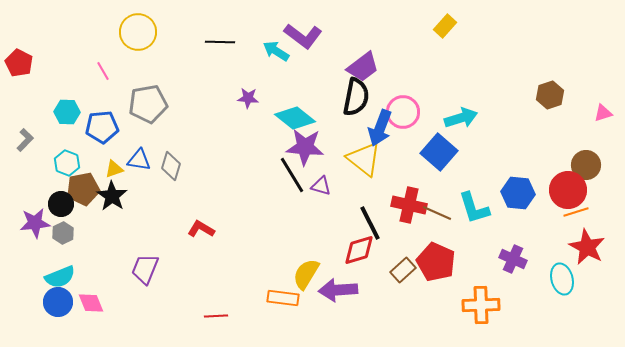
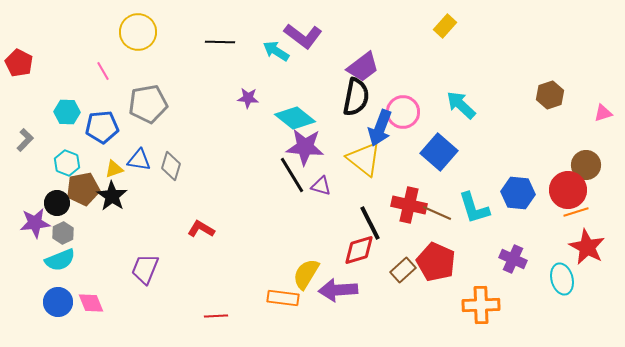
cyan arrow at (461, 118): moved 13 px up; rotated 120 degrees counterclockwise
black circle at (61, 204): moved 4 px left, 1 px up
cyan semicircle at (60, 277): moved 17 px up
